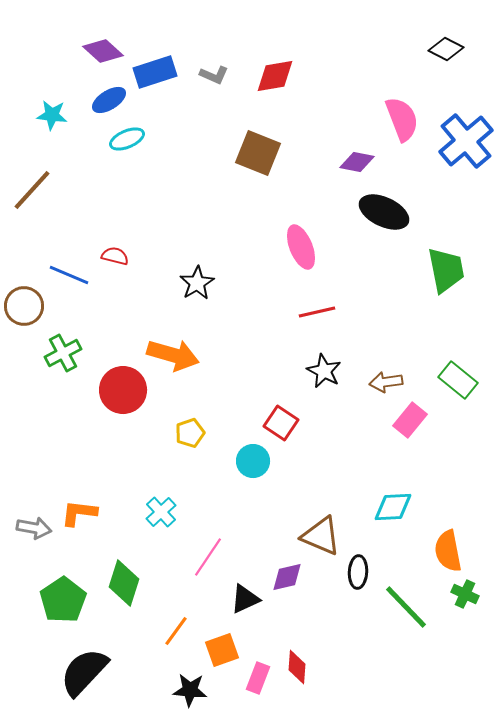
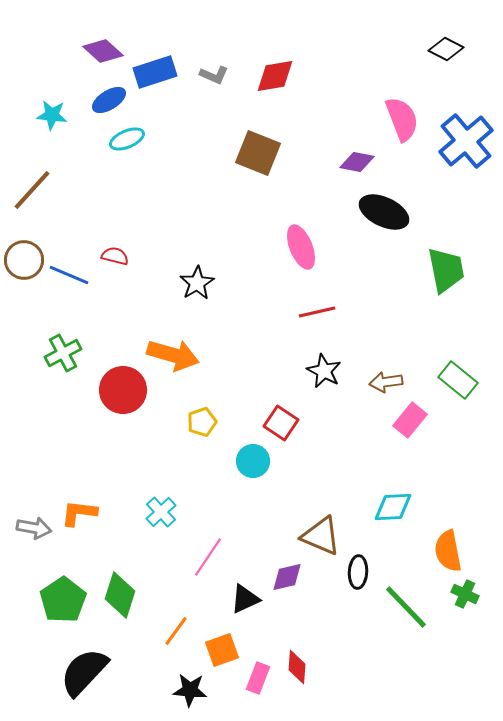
brown circle at (24, 306): moved 46 px up
yellow pentagon at (190, 433): moved 12 px right, 11 px up
green diamond at (124, 583): moved 4 px left, 12 px down
